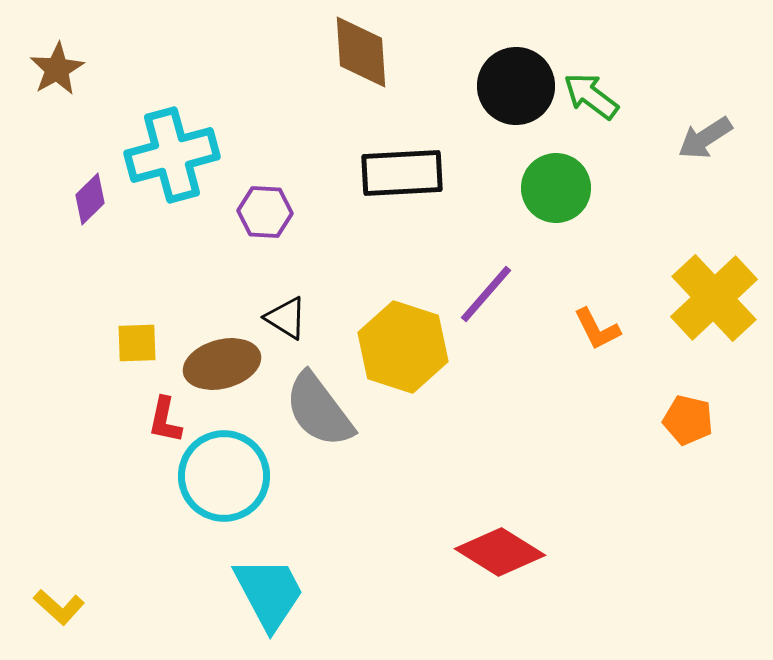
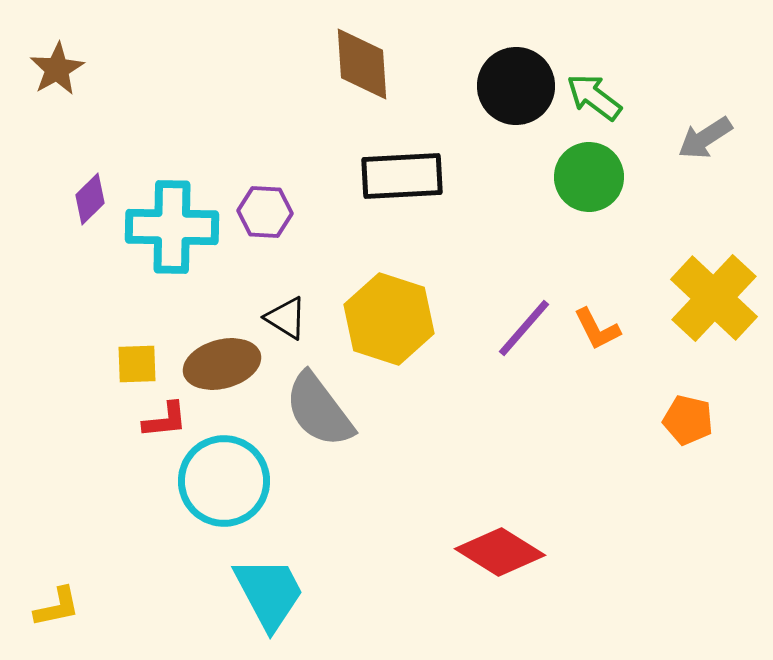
brown diamond: moved 1 px right, 12 px down
green arrow: moved 3 px right, 1 px down
cyan cross: moved 72 px down; rotated 16 degrees clockwise
black rectangle: moved 3 px down
green circle: moved 33 px right, 11 px up
purple line: moved 38 px right, 34 px down
yellow cross: rotated 4 degrees counterclockwise
yellow square: moved 21 px down
yellow hexagon: moved 14 px left, 28 px up
red L-shape: rotated 108 degrees counterclockwise
cyan circle: moved 5 px down
yellow L-shape: moved 2 px left; rotated 54 degrees counterclockwise
